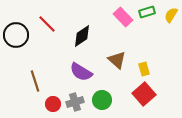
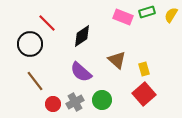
pink rectangle: rotated 24 degrees counterclockwise
red line: moved 1 px up
black circle: moved 14 px right, 9 px down
purple semicircle: rotated 10 degrees clockwise
brown line: rotated 20 degrees counterclockwise
gray cross: rotated 12 degrees counterclockwise
